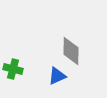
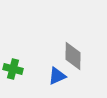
gray diamond: moved 2 px right, 5 px down
